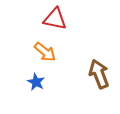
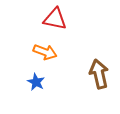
orange arrow: rotated 20 degrees counterclockwise
brown arrow: rotated 8 degrees clockwise
